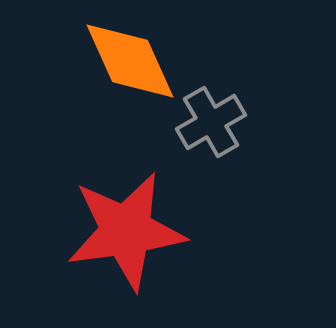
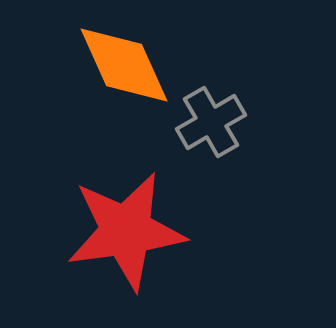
orange diamond: moved 6 px left, 4 px down
